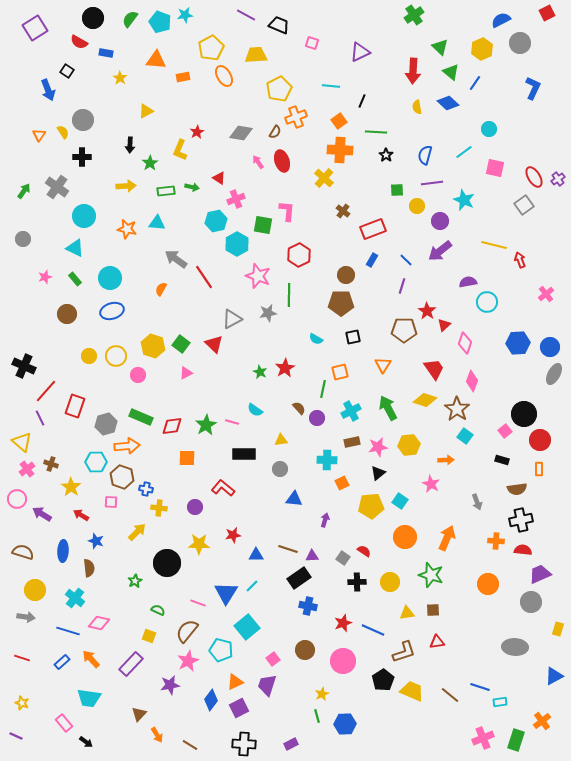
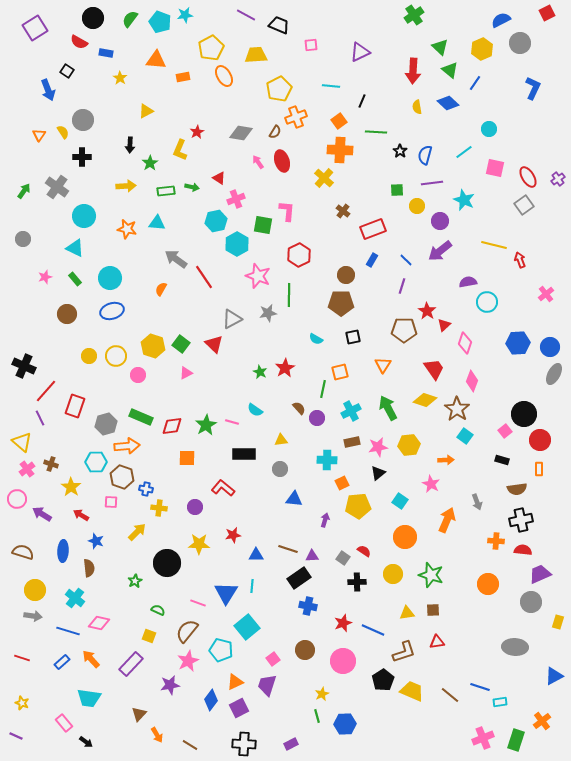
pink square at (312, 43): moved 1 px left, 2 px down; rotated 24 degrees counterclockwise
green triangle at (451, 72): moved 1 px left, 2 px up
black star at (386, 155): moved 14 px right, 4 px up
red ellipse at (534, 177): moved 6 px left
yellow pentagon at (371, 506): moved 13 px left
orange arrow at (447, 538): moved 18 px up
yellow circle at (390, 582): moved 3 px right, 8 px up
cyan line at (252, 586): rotated 40 degrees counterclockwise
gray arrow at (26, 617): moved 7 px right, 1 px up
yellow rectangle at (558, 629): moved 7 px up
